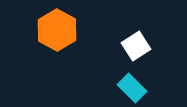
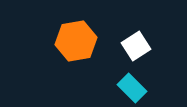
orange hexagon: moved 19 px right, 11 px down; rotated 21 degrees clockwise
